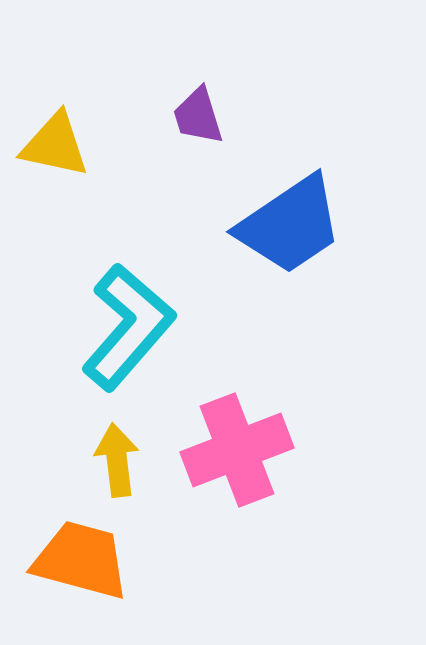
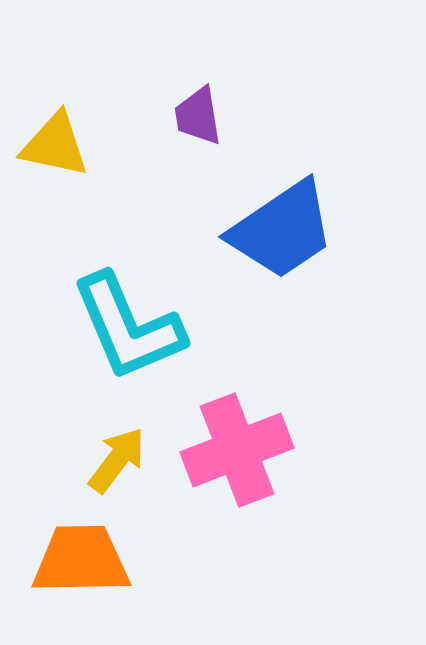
purple trapezoid: rotated 8 degrees clockwise
blue trapezoid: moved 8 px left, 5 px down
cyan L-shape: rotated 116 degrees clockwise
yellow arrow: rotated 44 degrees clockwise
orange trapezoid: rotated 16 degrees counterclockwise
